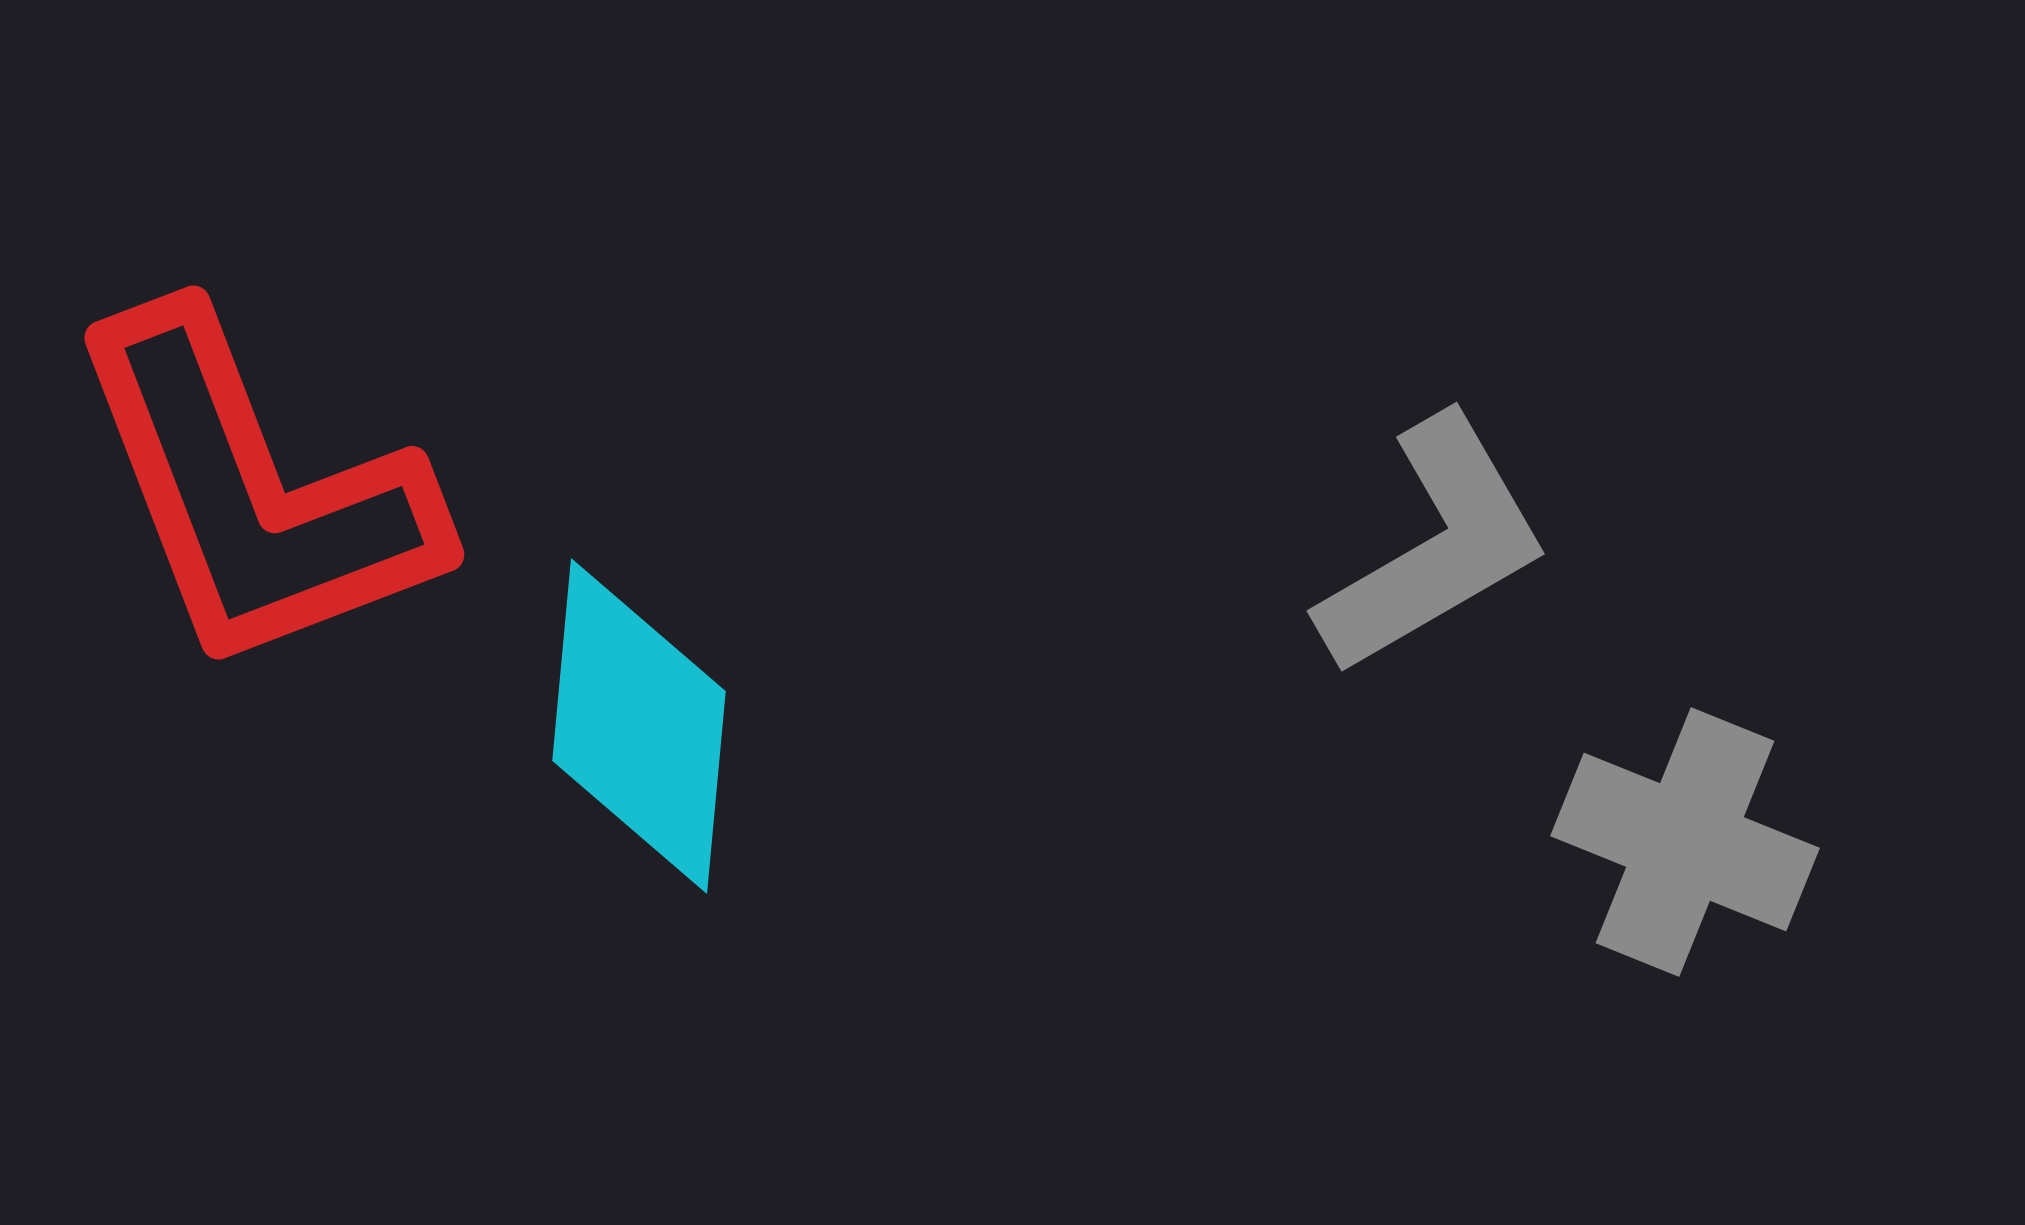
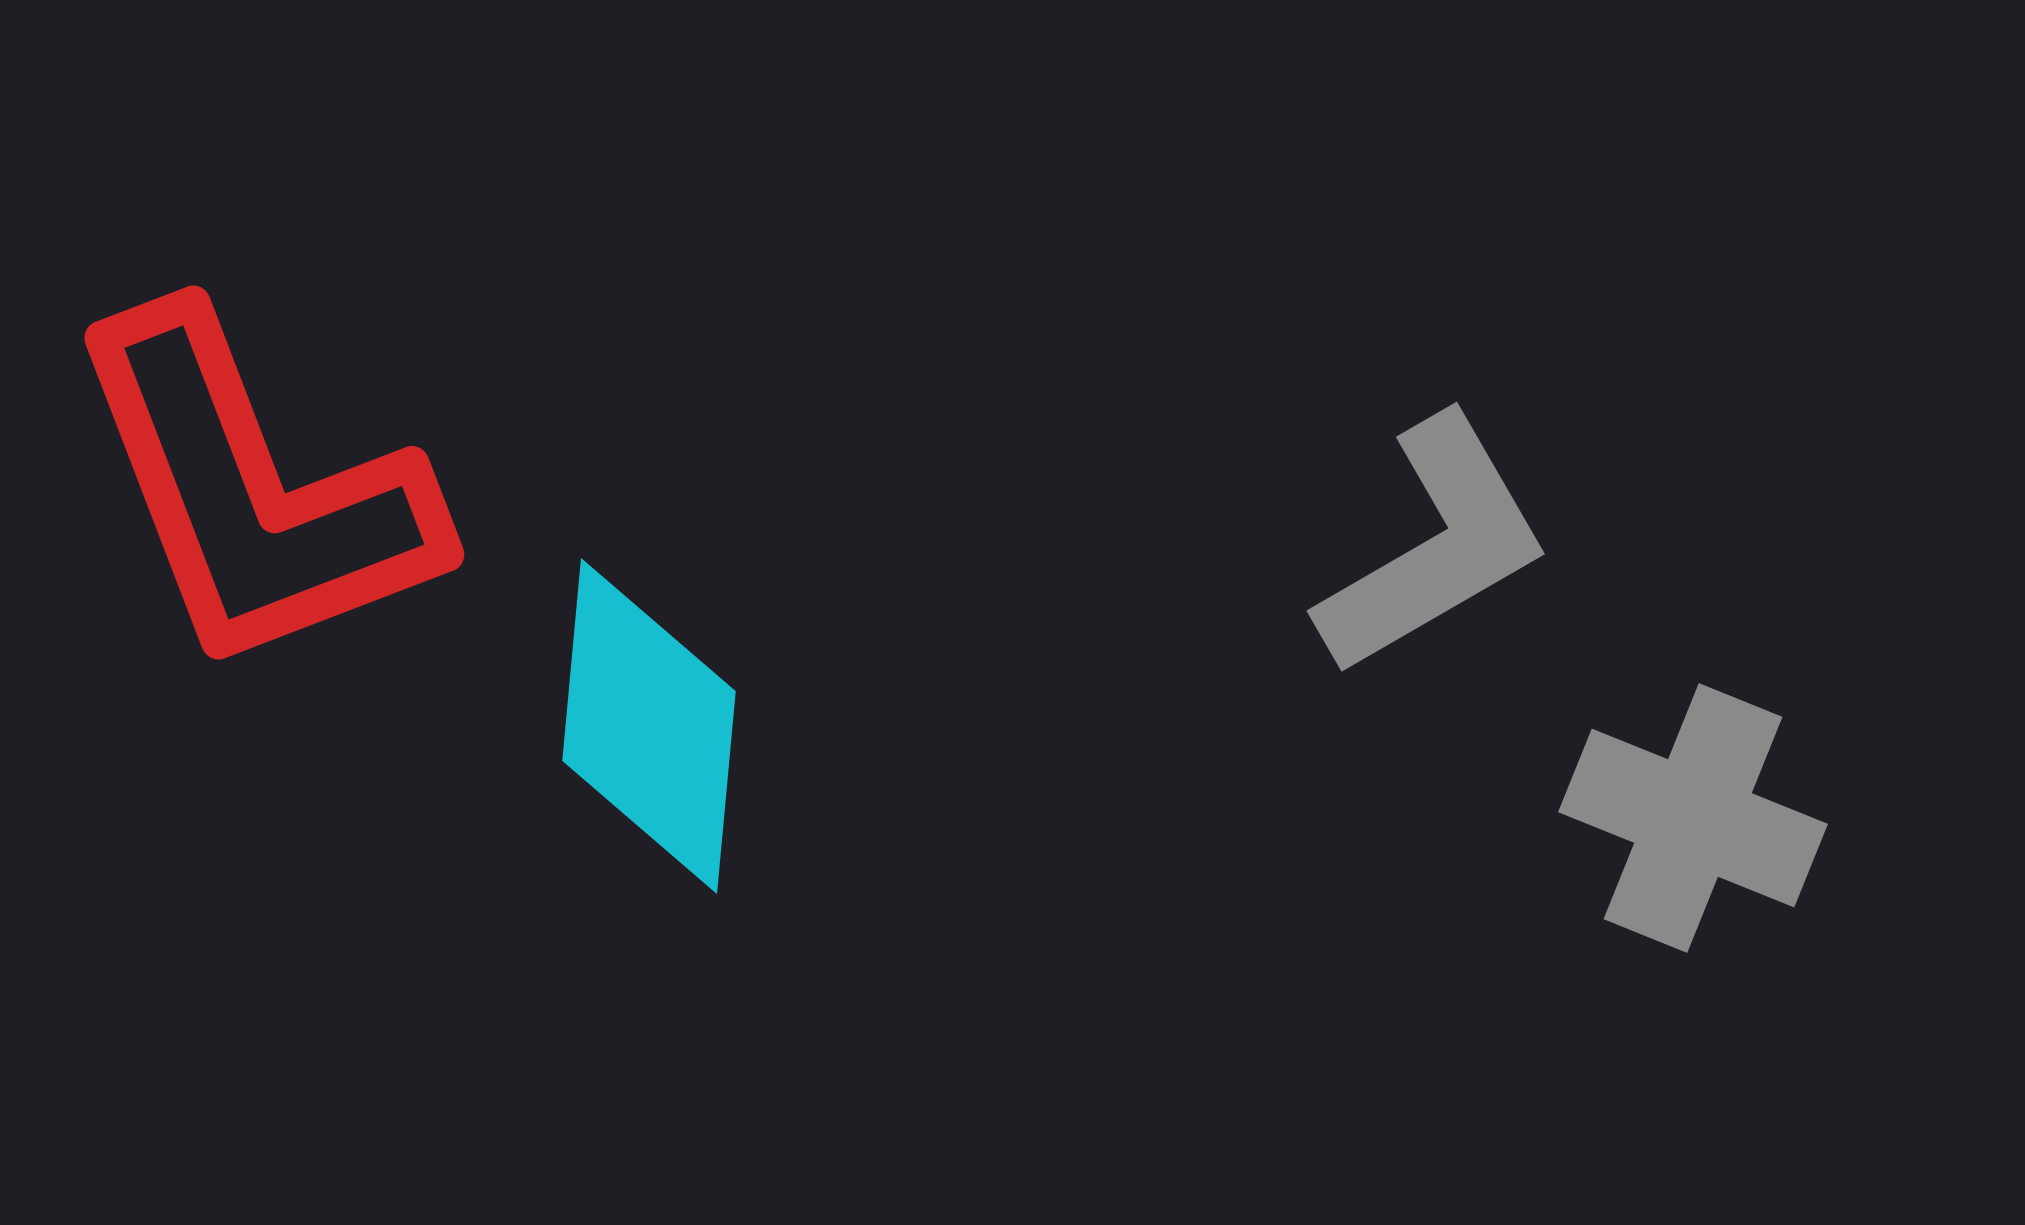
cyan diamond: moved 10 px right
gray cross: moved 8 px right, 24 px up
